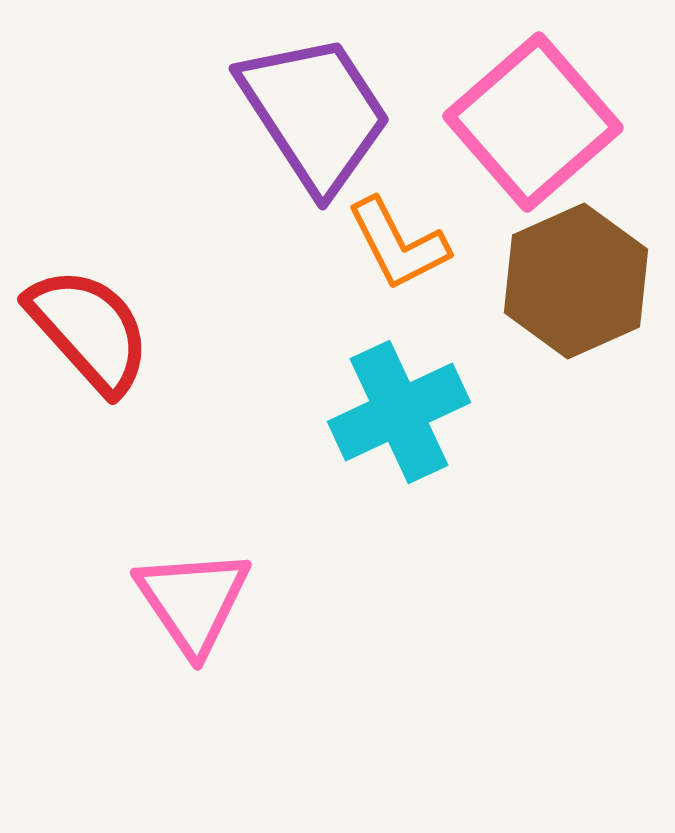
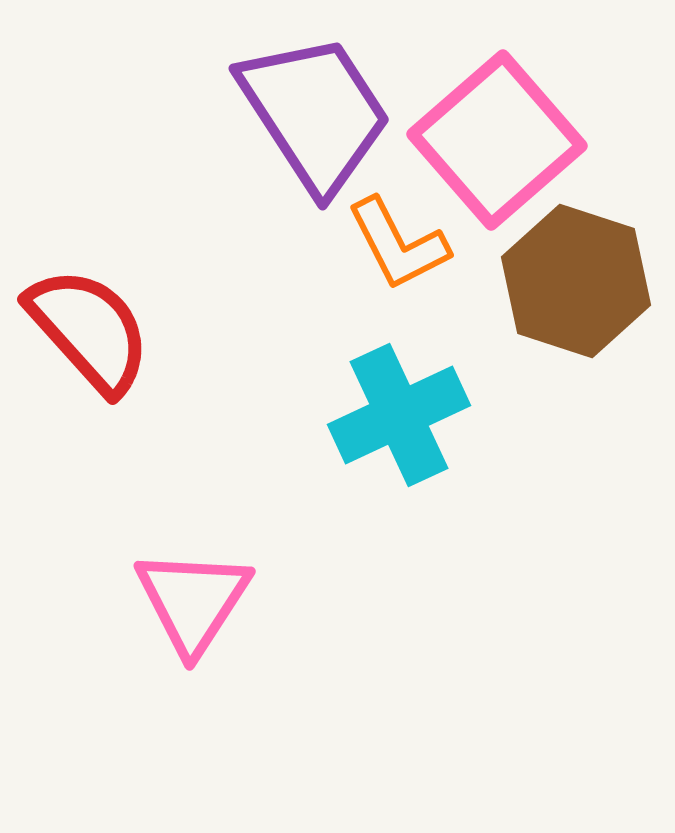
pink square: moved 36 px left, 18 px down
brown hexagon: rotated 18 degrees counterclockwise
cyan cross: moved 3 px down
pink triangle: rotated 7 degrees clockwise
